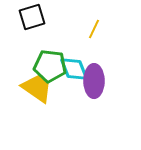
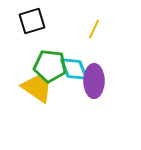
black square: moved 4 px down
